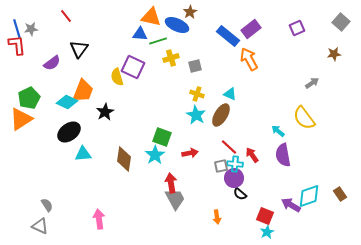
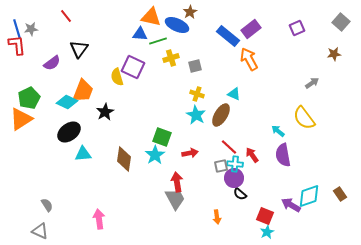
cyan triangle at (230, 94): moved 4 px right
red arrow at (171, 183): moved 6 px right, 1 px up
gray triangle at (40, 226): moved 5 px down
